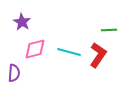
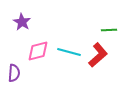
pink diamond: moved 3 px right, 2 px down
red L-shape: rotated 15 degrees clockwise
